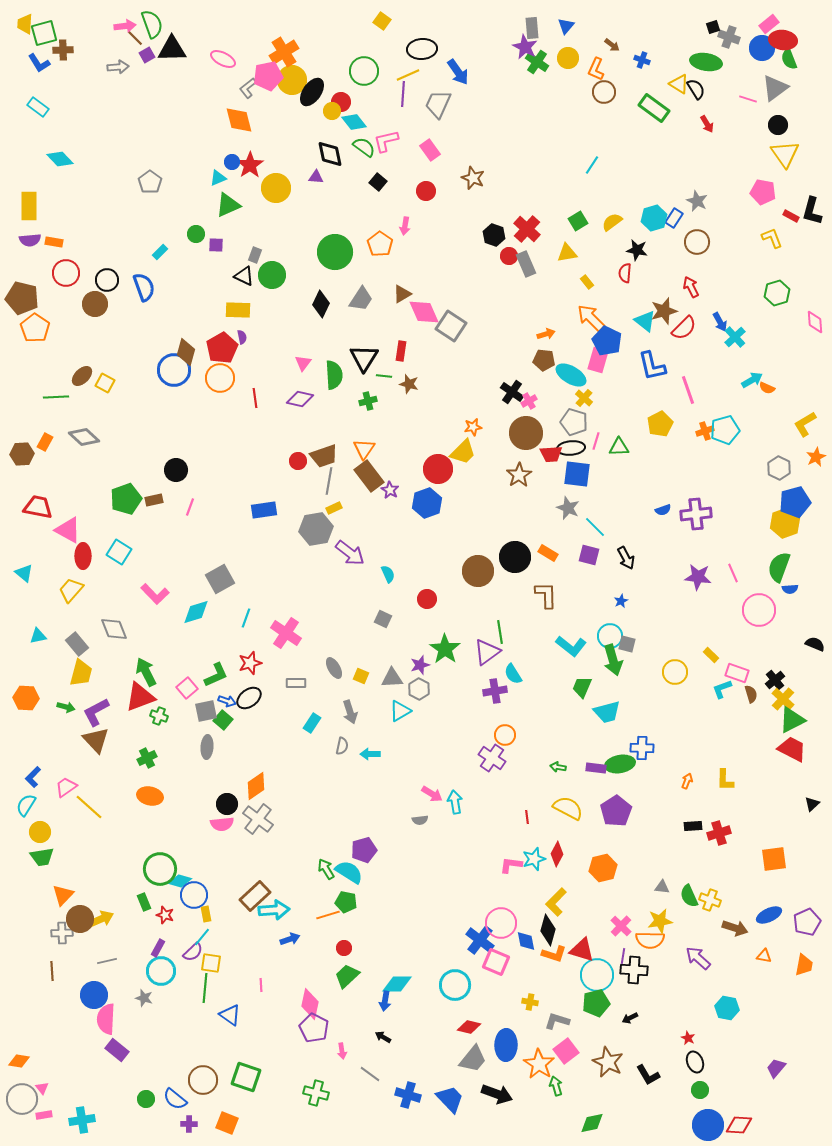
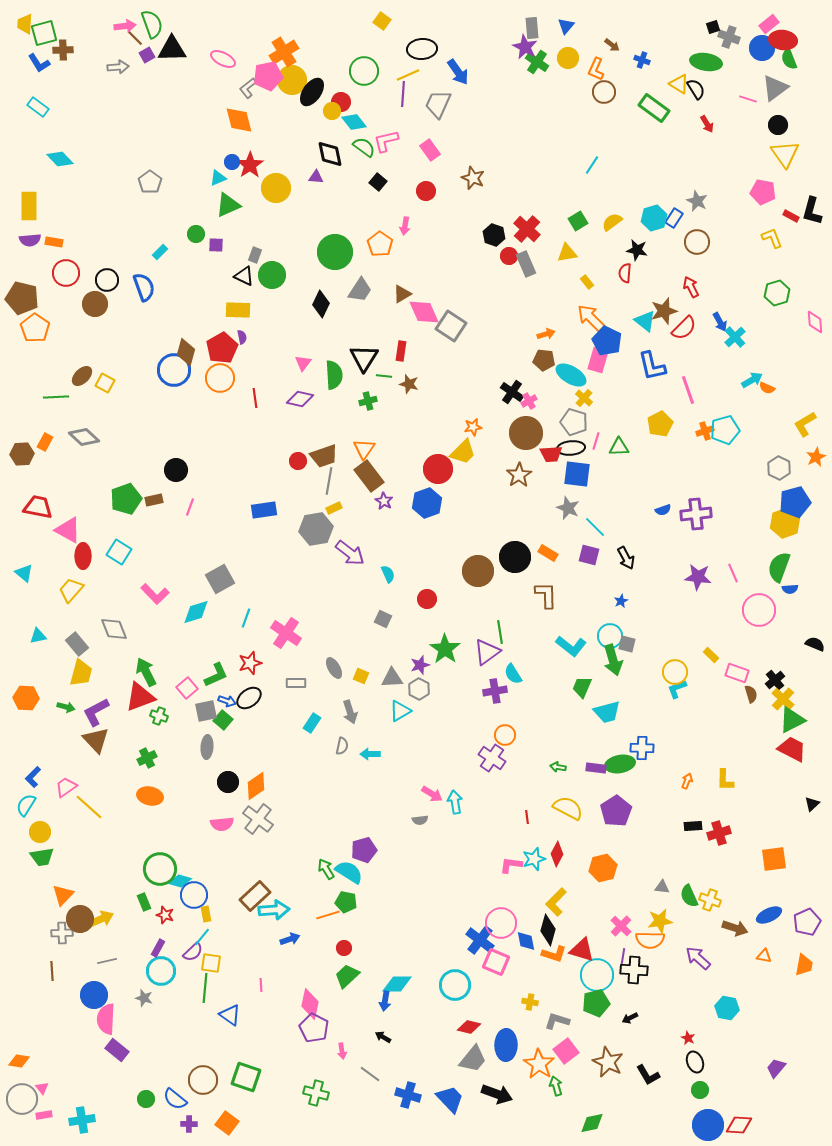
gray trapezoid at (361, 299): moved 1 px left, 9 px up
purple star at (390, 490): moved 6 px left, 11 px down
cyan L-shape at (722, 689): moved 45 px left
black circle at (227, 804): moved 1 px right, 22 px up
orange square at (227, 1123): rotated 15 degrees clockwise
